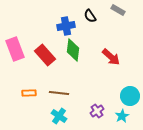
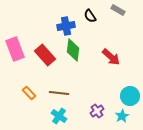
orange rectangle: rotated 48 degrees clockwise
